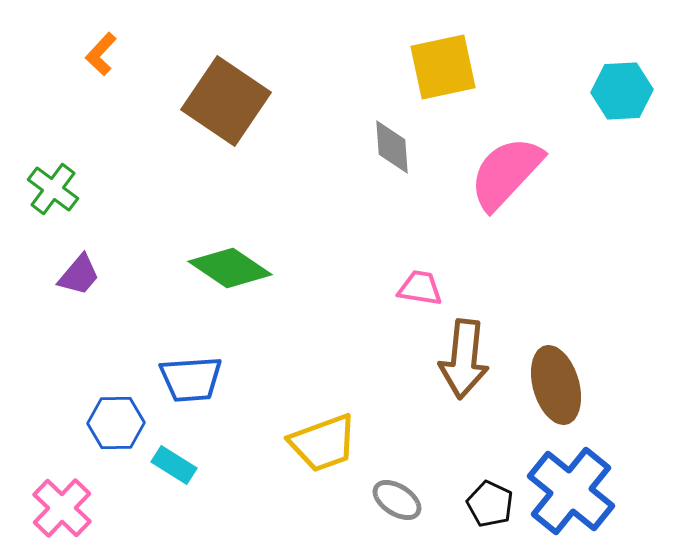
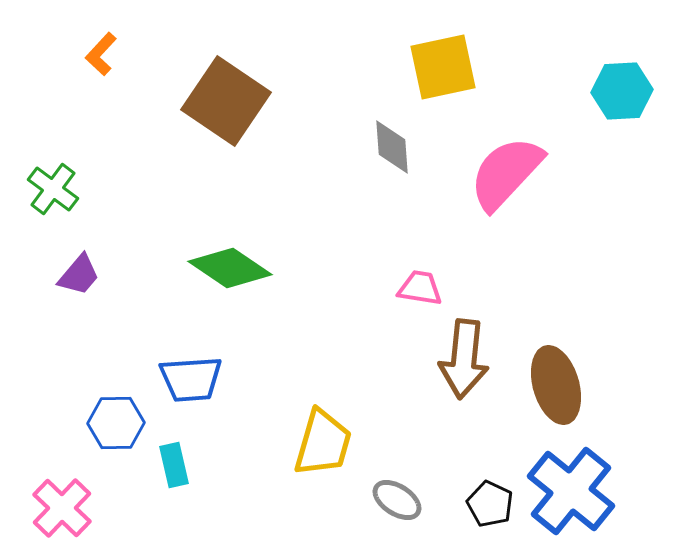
yellow trapezoid: rotated 54 degrees counterclockwise
cyan rectangle: rotated 45 degrees clockwise
